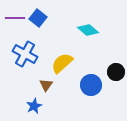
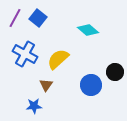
purple line: rotated 60 degrees counterclockwise
yellow semicircle: moved 4 px left, 4 px up
black circle: moved 1 px left
blue star: rotated 21 degrees clockwise
